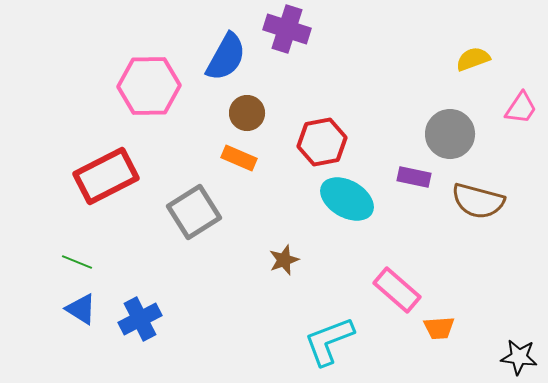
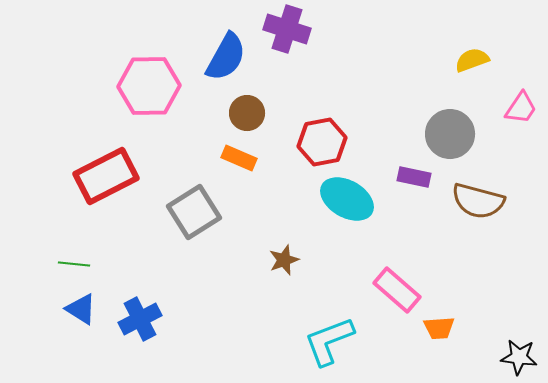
yellow semicircle: moved 1 px left, 1 px down
green line: moved 3 px left, 2 px down; rotated 16 degrees counterclockwise
